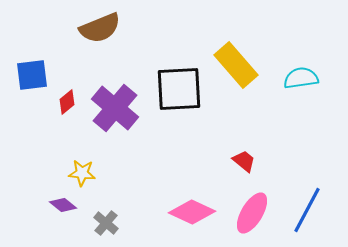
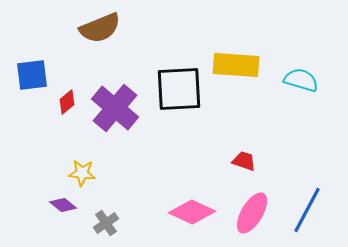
yellow rectangle: rotated 45 degrees counterclockwise
cyan semicircle: moved 2 px down; rotated 24 degrees clockwise
red trapezoid: rotated 20 degrees counterclockwise
gray cross: rotated 15 degrees clockwise
